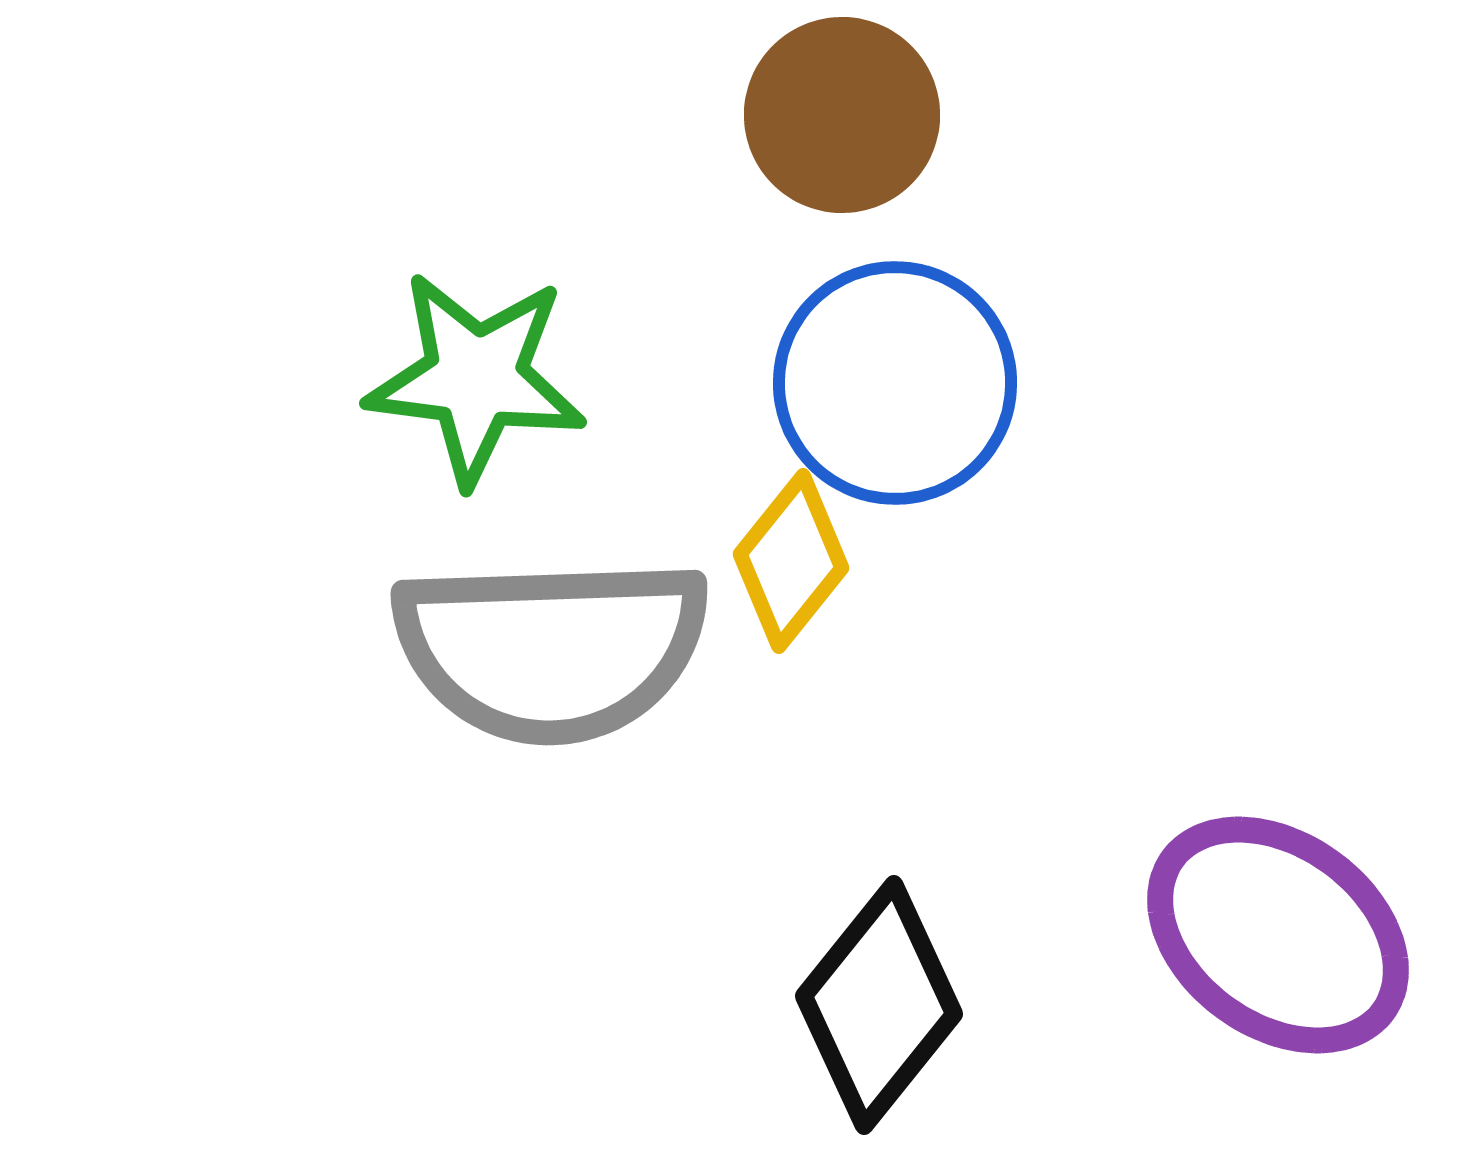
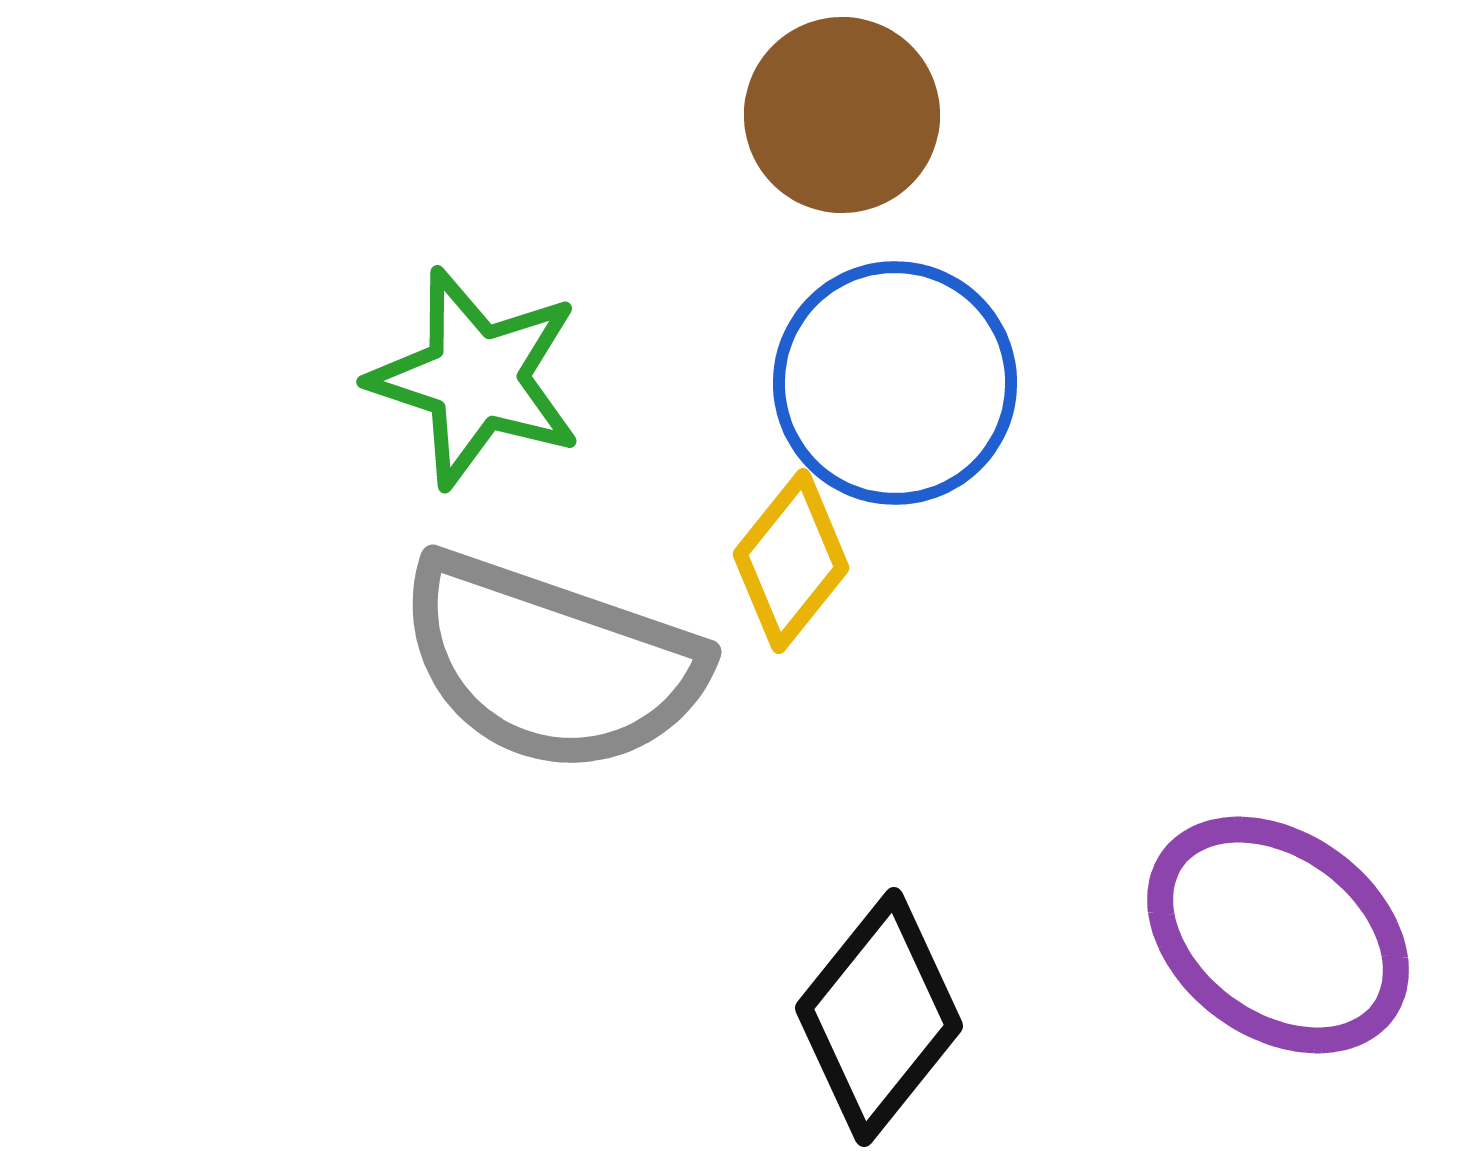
green star: rotated 11 degrees clockwise
gray semicircle: moved 14 px down; rotated 21 degrees clockwise
black diamond: moved 12 px down
